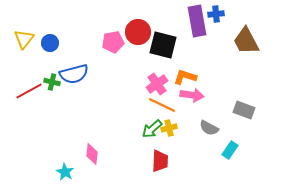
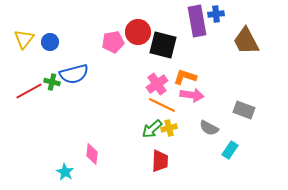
blue circle: moved 1 px up
